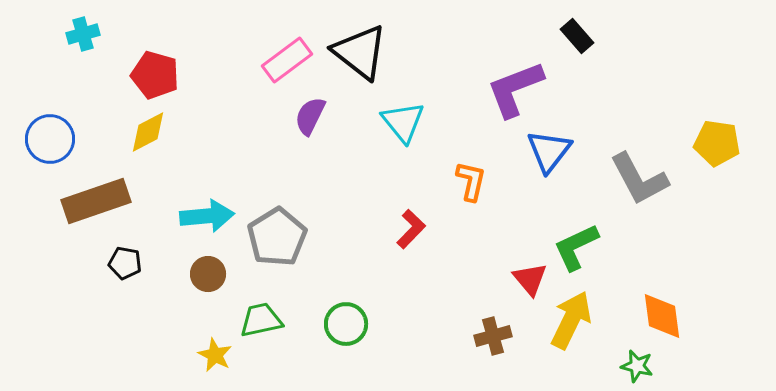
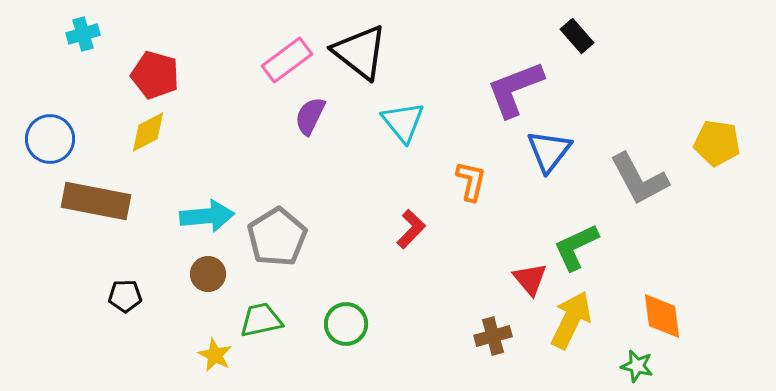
brown rectangle: rotated 30 degrees clockwise
black pentagon: moved 33 px down; rotated 12 degrees counterclockwise
